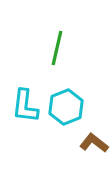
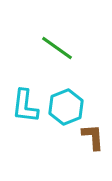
green line: rotated 68 degrees counterclockwise
brown L-shape: moved 1 px left, 6 px up; rotated 48 degrees clockwise
